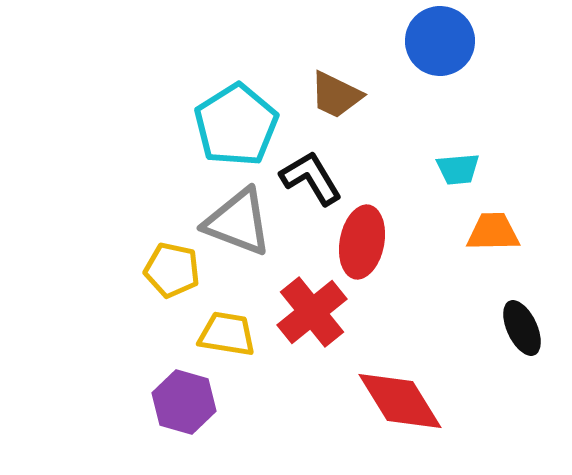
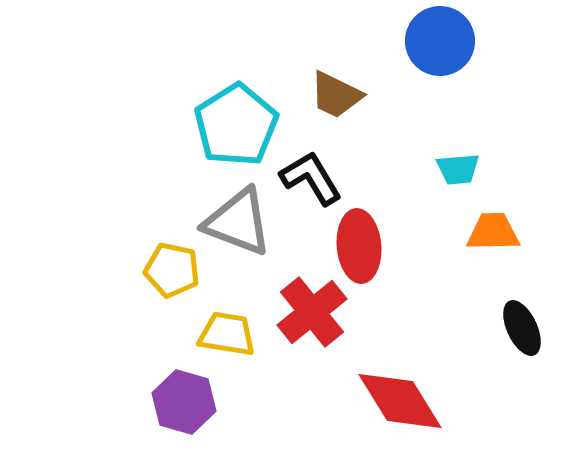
red ellipse: moved 3 px left, 4 px down; rotated 16 degrees counterclockwise
